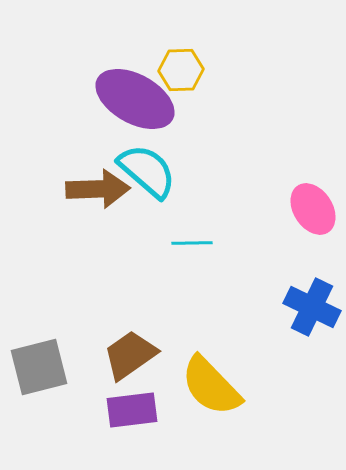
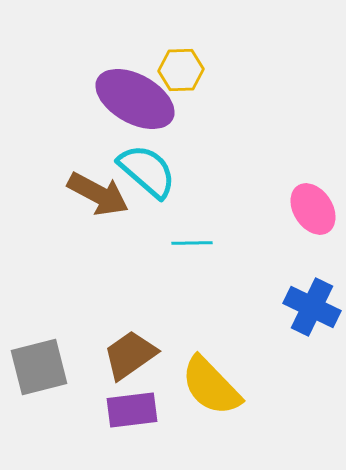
brown arrow: moved 5 px down; rotated 30 degrees clockwise
